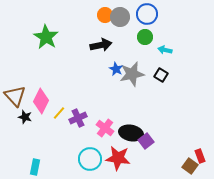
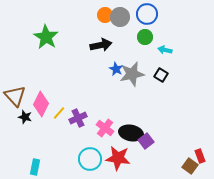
pink diamond: moved 3 px down
